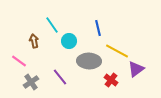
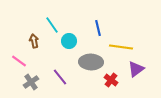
yellow line: moved 4 px right, 4 px up; rotated 20 degrees counterclockwise
gray ellipse: moved 2 px right, 1 px down
